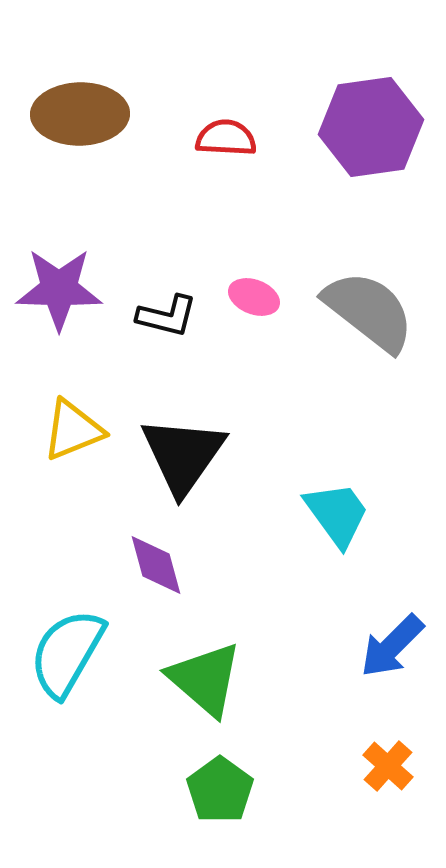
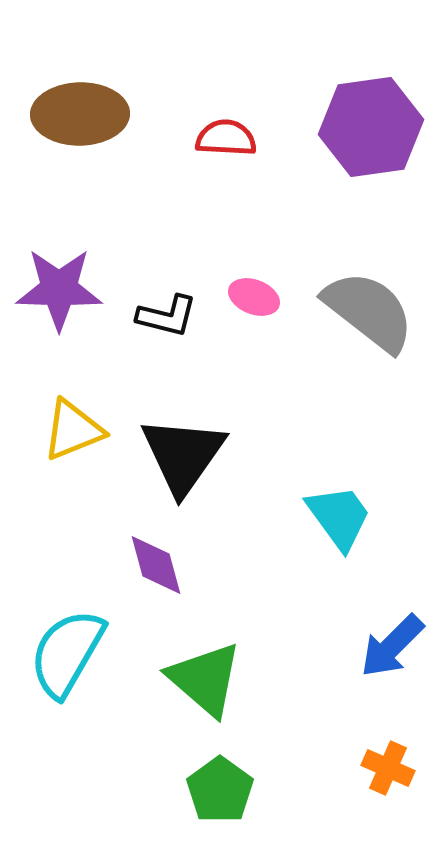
cyan trapezoid: moved 2 px right, 3 px down
orange cross: moved 2 px down; rotated 18 degrees counterclockwise
